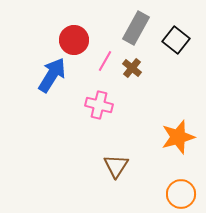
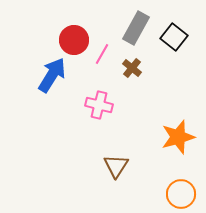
black square: moved 2 px left, 3 px up
pink line: moved 3 px left, 7 px up
